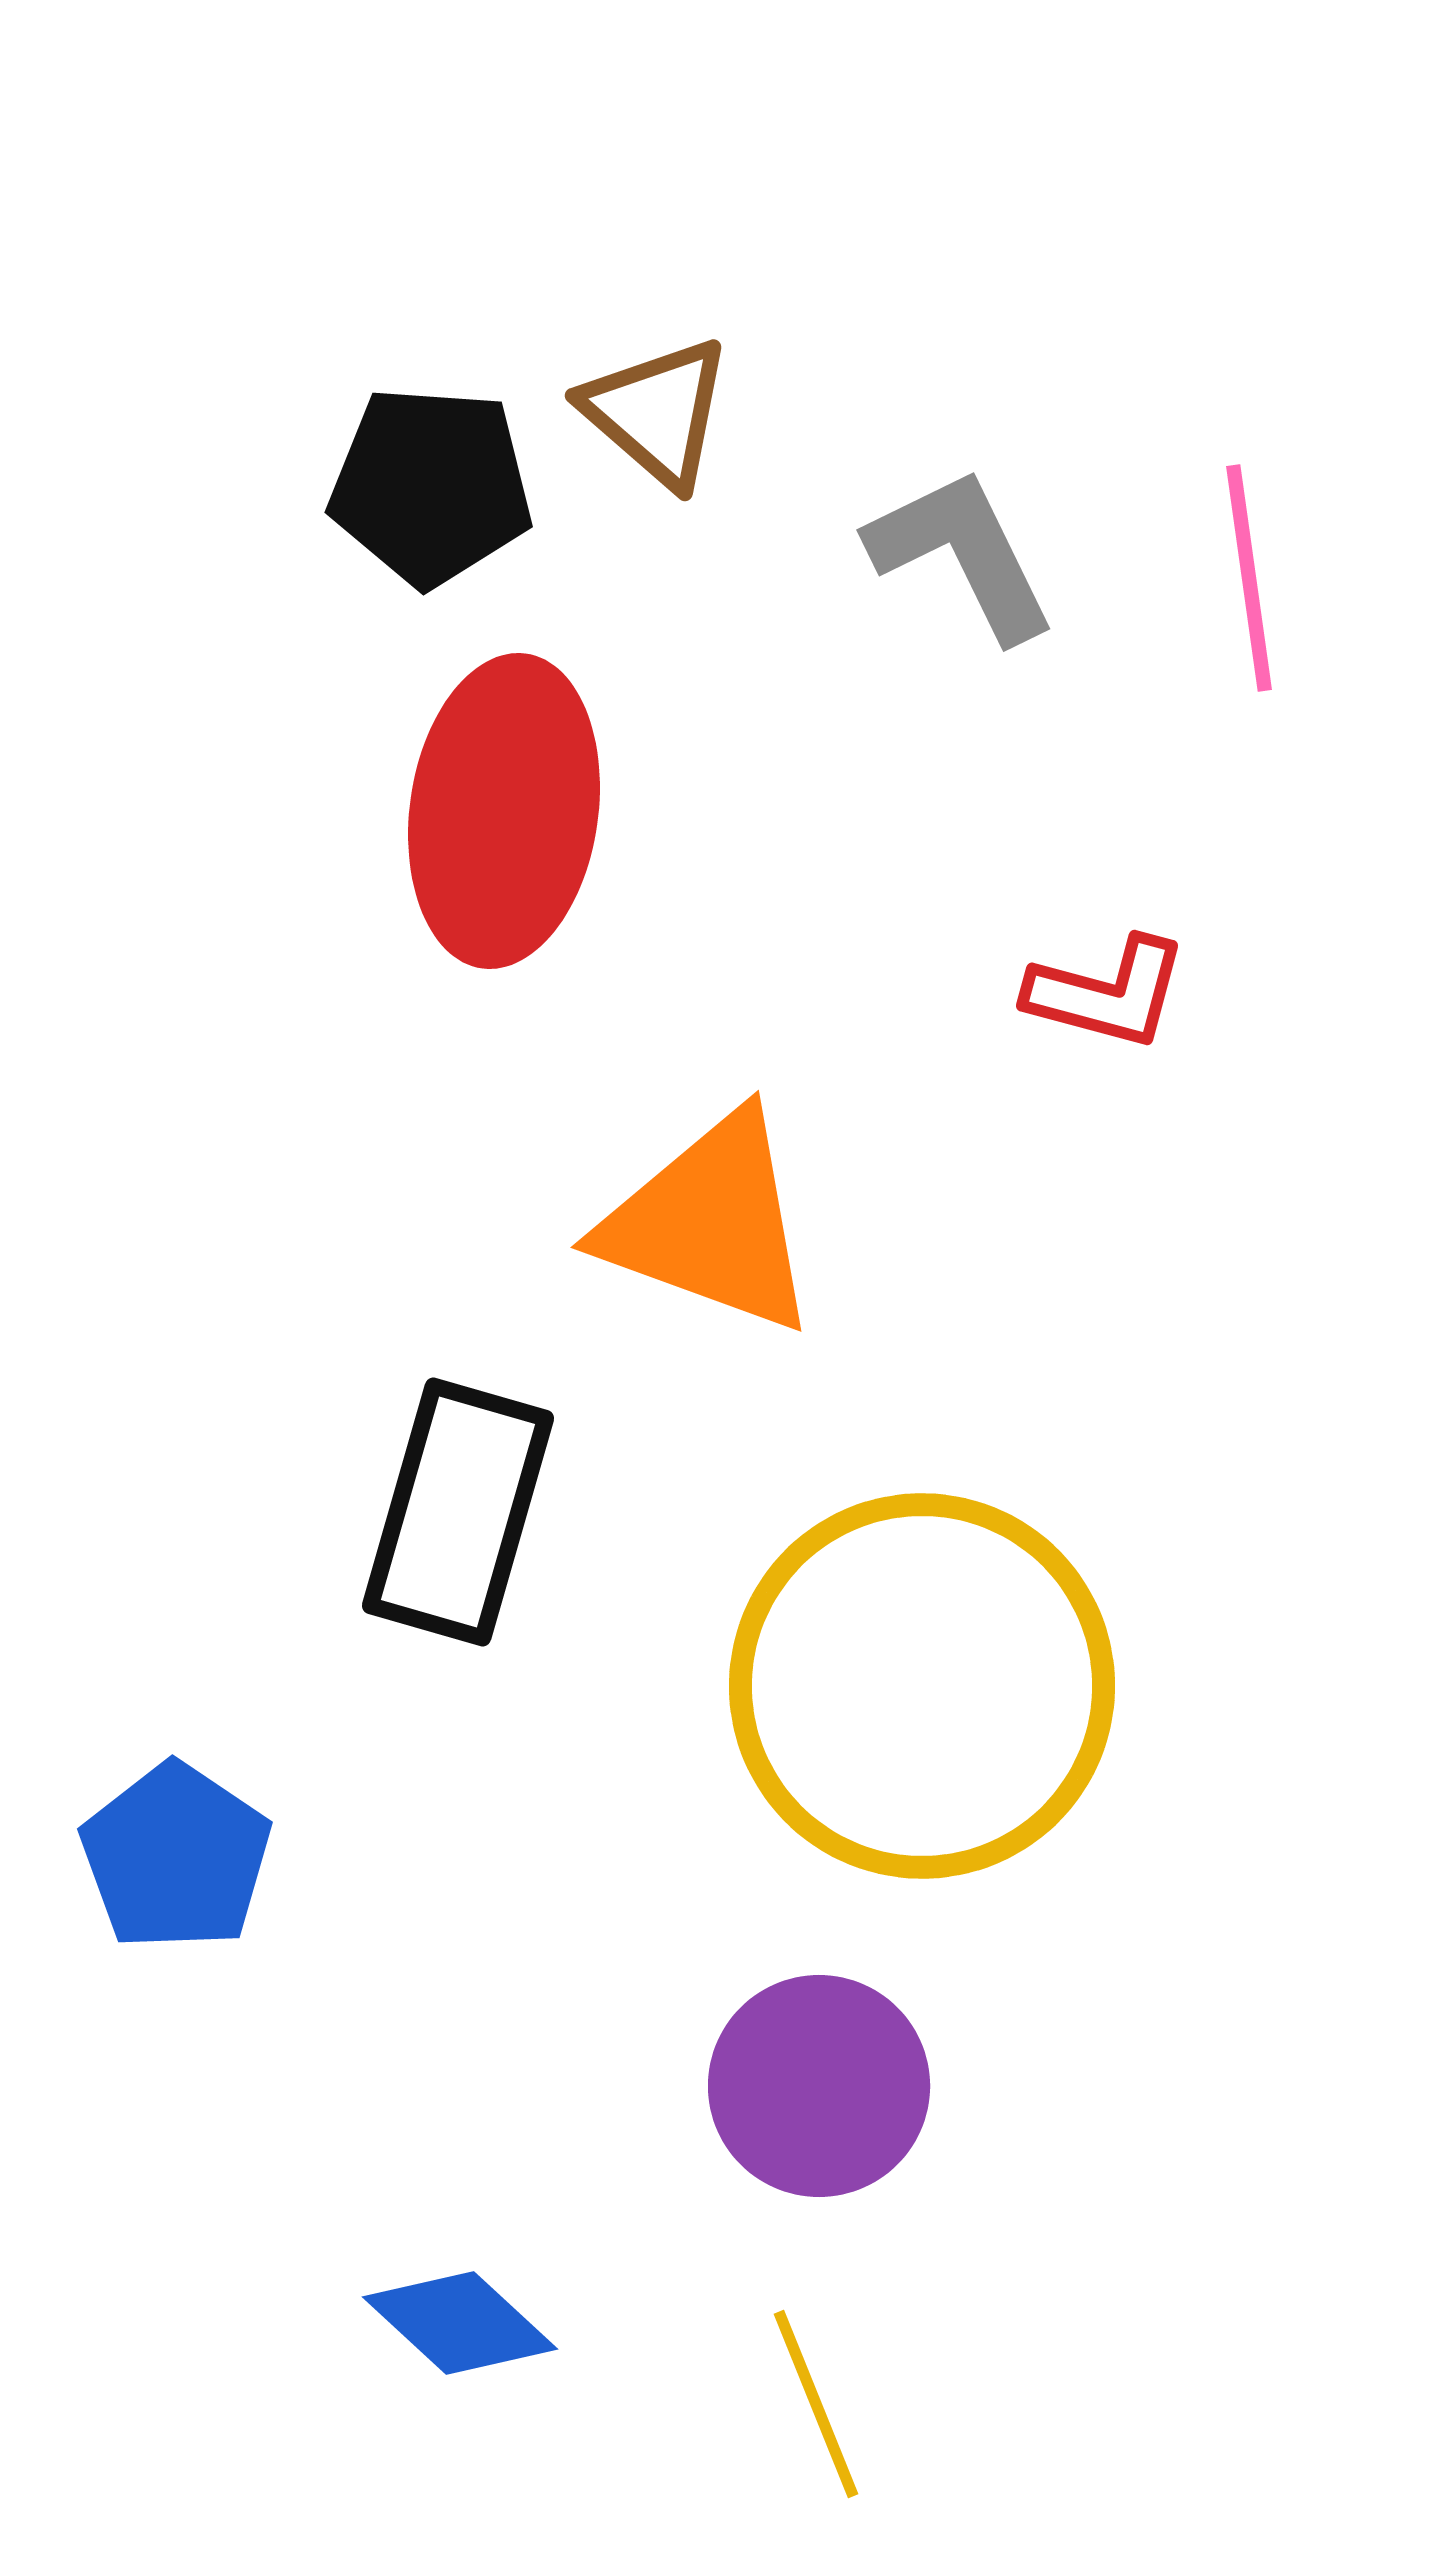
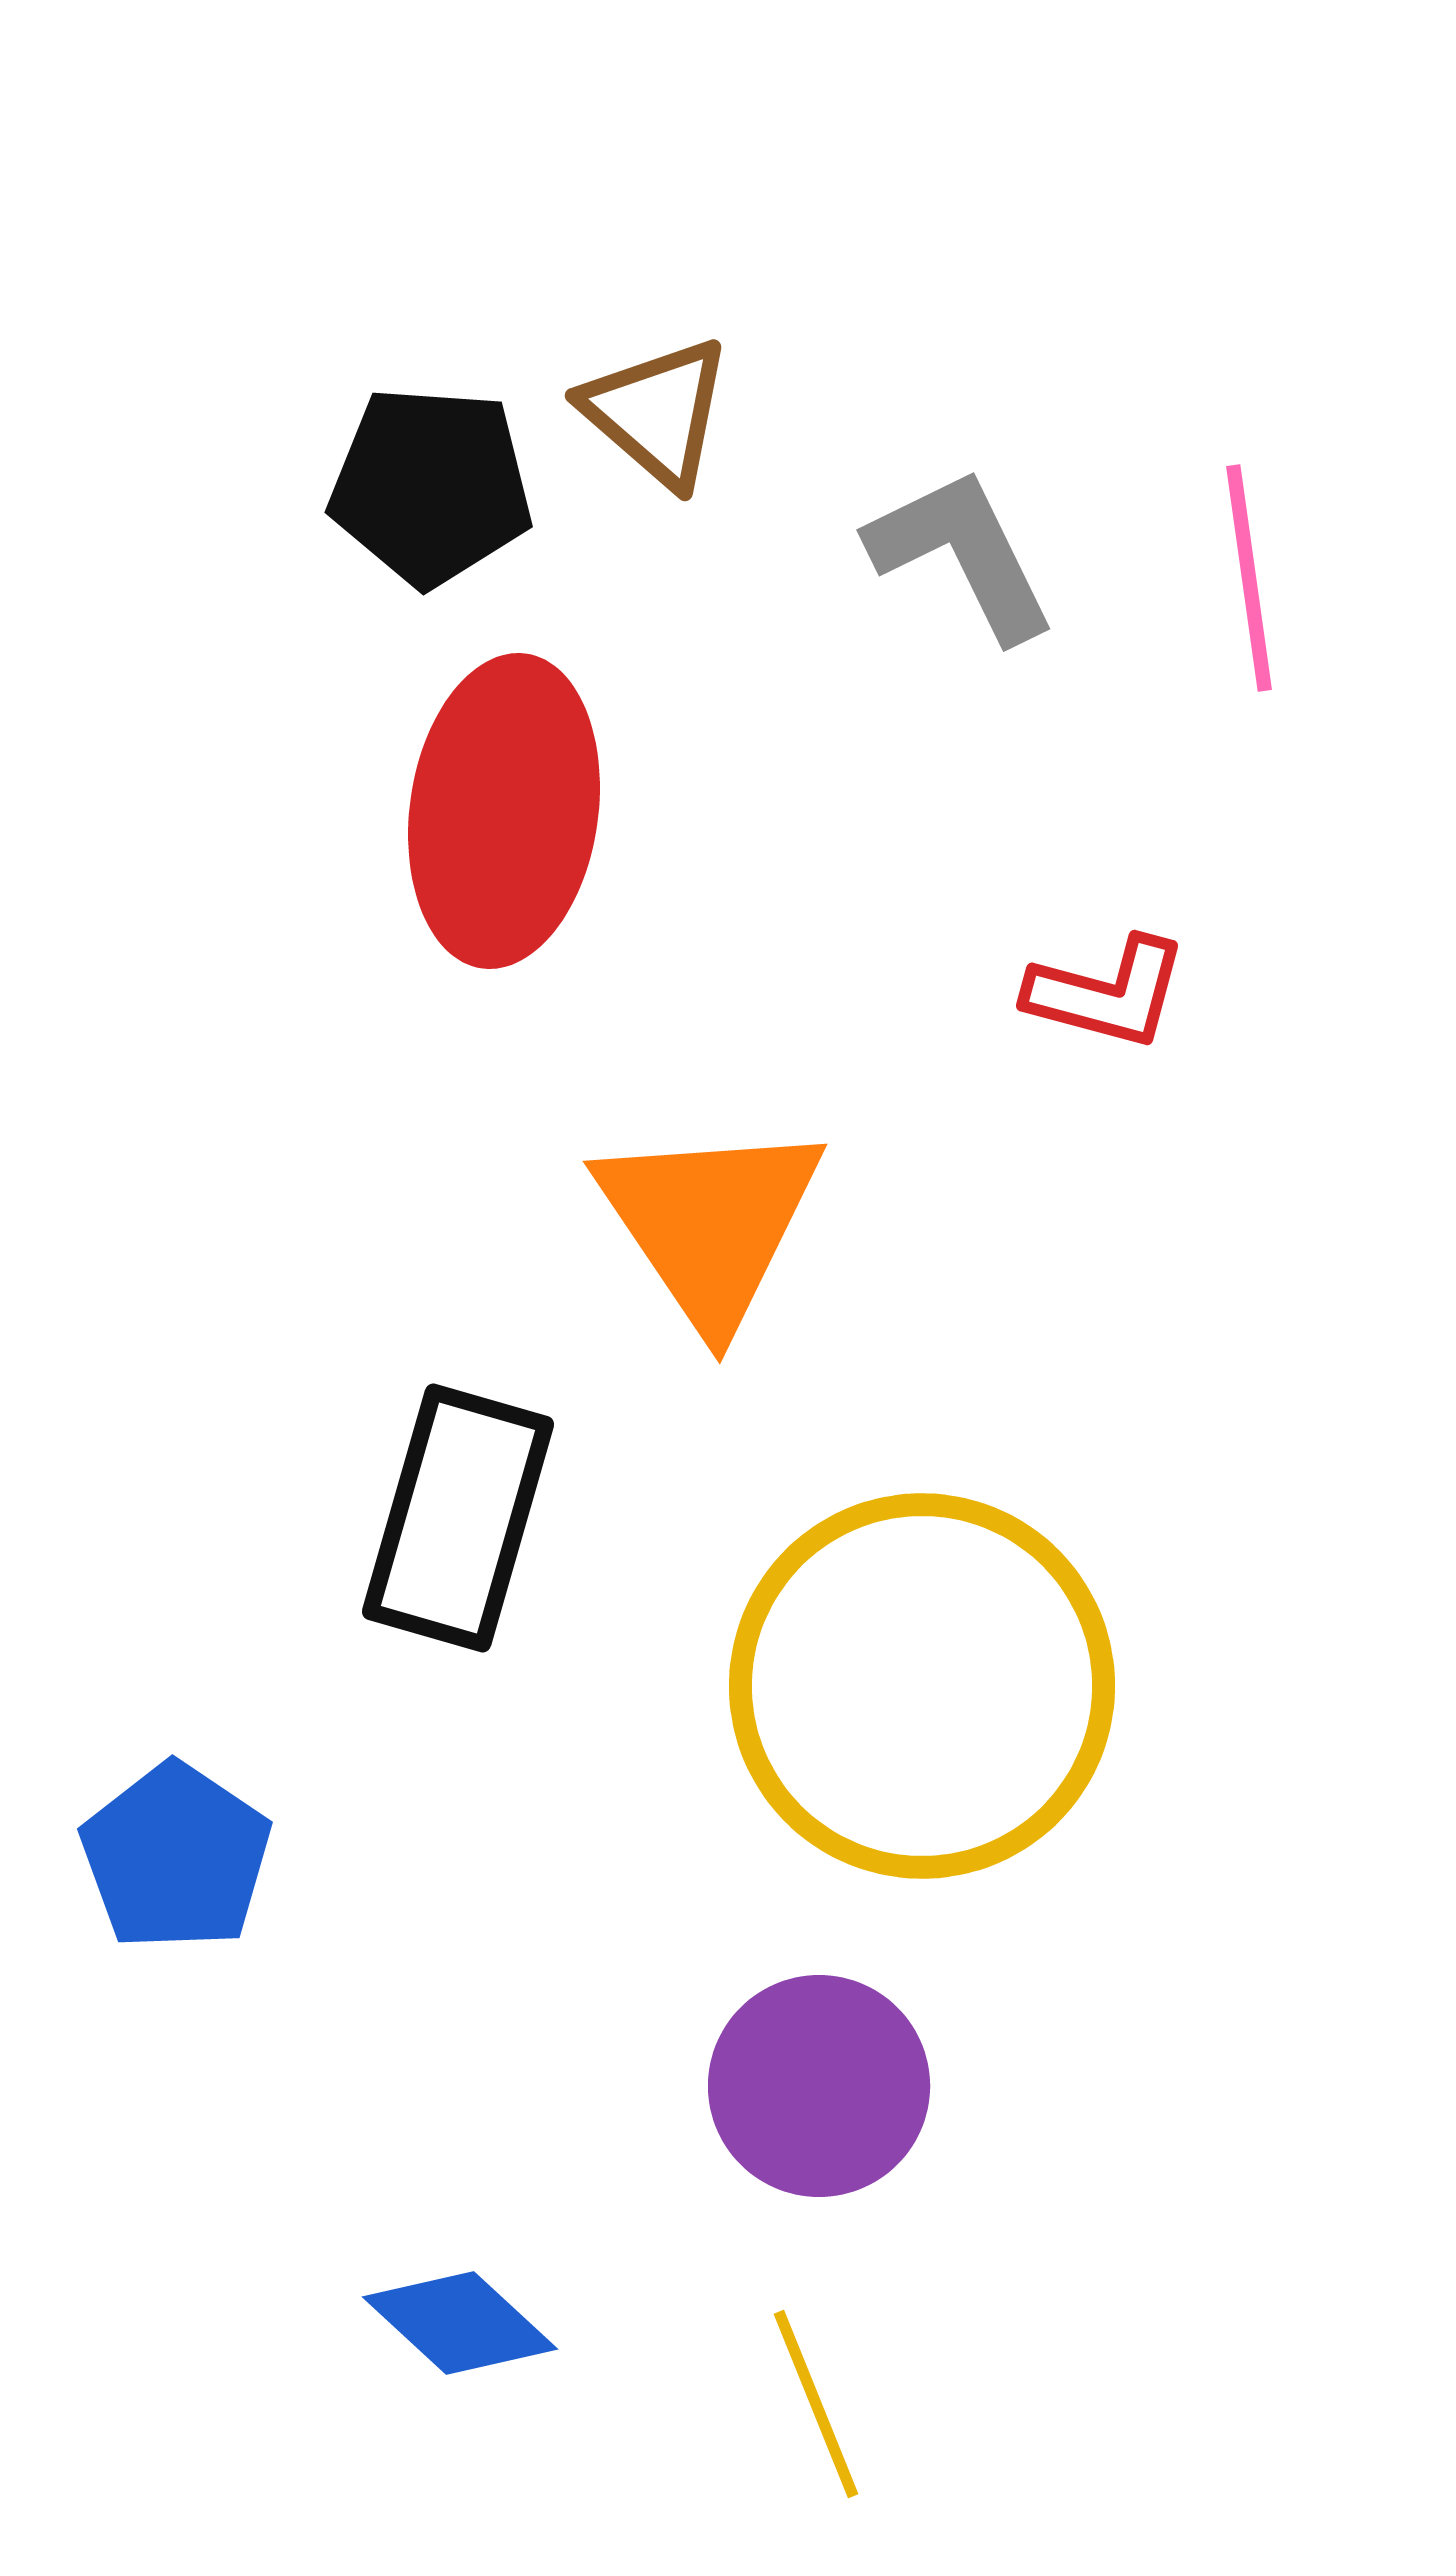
orange triangle: rotated 36 degrees clockwise
black rectangle: moved 6 px down
